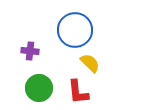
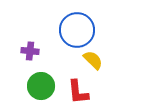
blue circle: moved 2 px right
yellow semicircle: moved 3 px right, 3 px up
green circle: moved 2 px right, 2 px up
